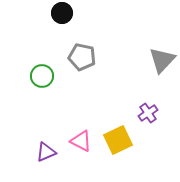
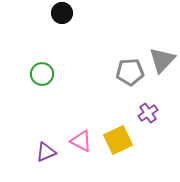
gray pentagon: moved 48 px right, 15 px down; rotated 16 degrees counterclockwise
green circle: moved 2 px up
